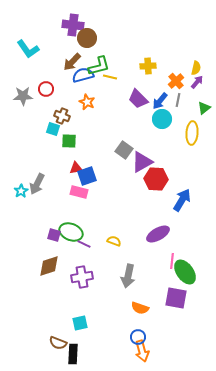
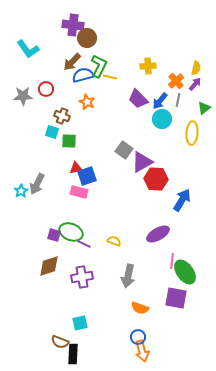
green L-shape at (99, 66): rotated 50 degrees counterclockwise
purple arrow at (197, 82): moved 2 px left, 2 px down
cyan square at (53, 129): moved 1 px left, 3 px down
brown semicircle at (58, 343): moved 2 px right, 1 px up
